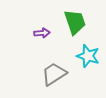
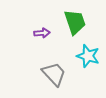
gray trapezoid: rotated 80 degrees clockwise
